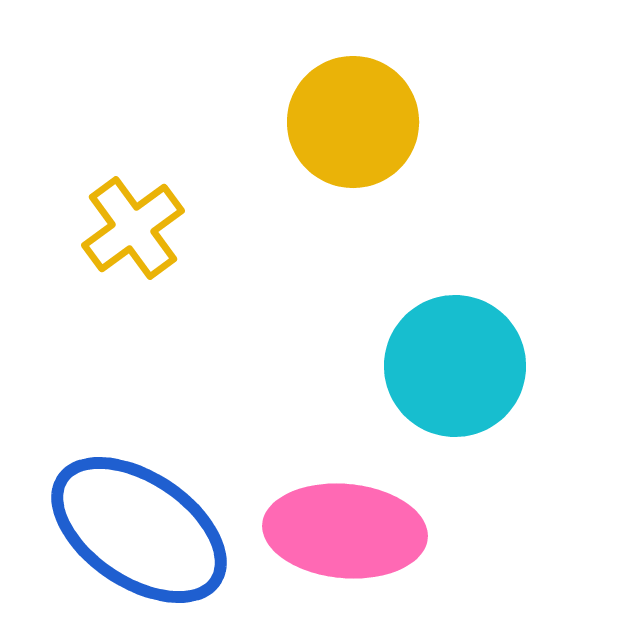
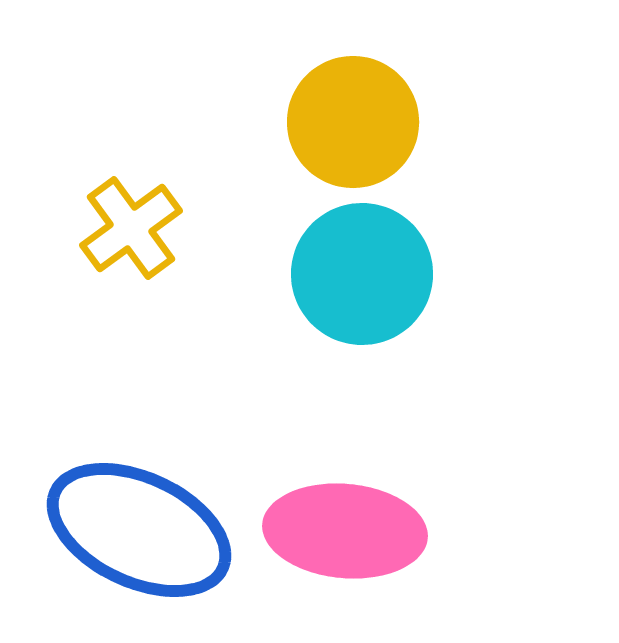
yellow cross: moved 2 px left
cyan circle: moved 93 px left, 92 px up
blue ellipse: rotated 9 degrees counterclockwise
